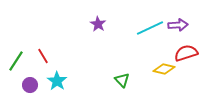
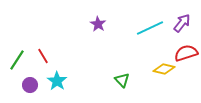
purple arrow: moved 4 px right, 2 px up; rotated 48 degrees counterclockwise
green line: moved 1 px right, 1 px up
